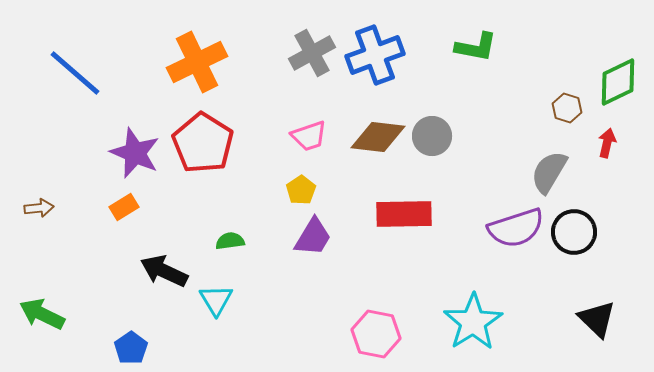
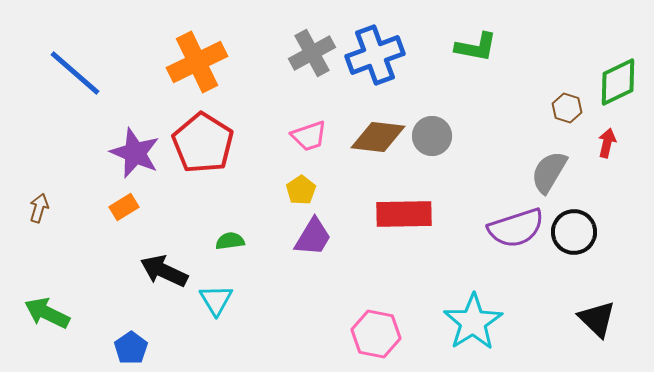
brown arrow: rotated 68 degrees counterclockwise
green arrow: moved 5 px right, 1 px up
